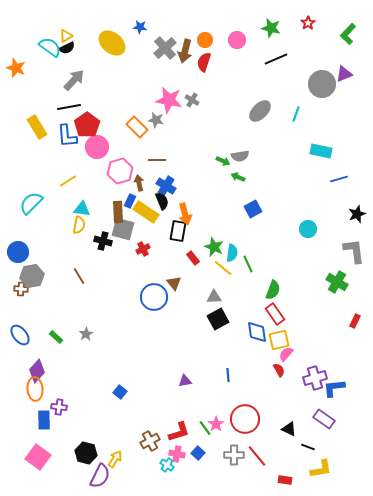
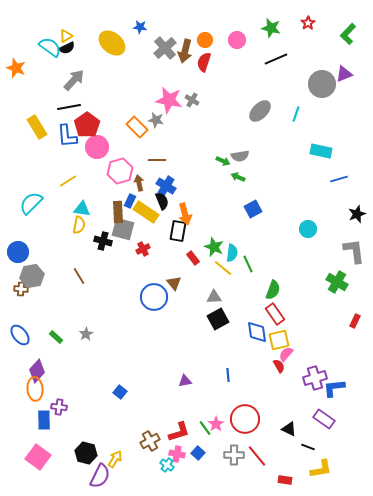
red semicircle at (279, 370): moved 4 px up
